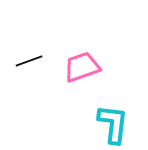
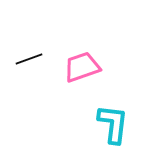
black line: moved 2 px up
